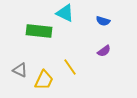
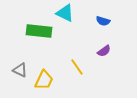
yellow line: moved 7 px right
